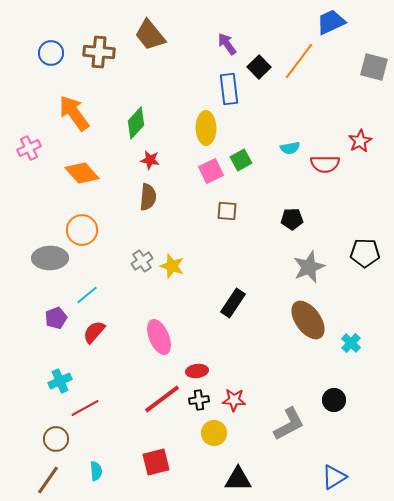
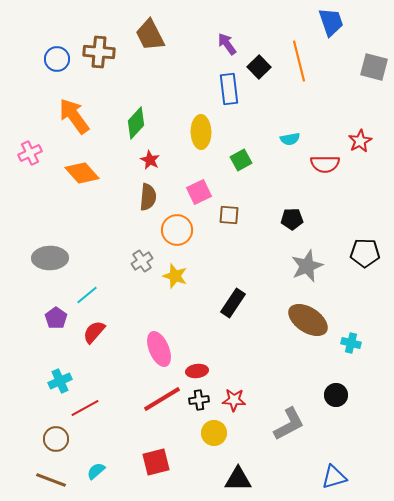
blue trapezoid at (331, 22): rotated 96 degrees clockwise
brown trapezoid at (150, 35): rotated 12 degrees clockwise
blue circle at (51, 53): moved 6 px right, 6 px down
orange line at (299, 61): rotated 51 degrees counterclockwise
orange arrow at (74, 113): moved 3 px down
yellow ellipse at (206, 128): moved 5 px left, 4 px down
pink cross at (29, 148): moved 1 px right, 5 px down
cyan semicircle at (290, 148): moved 9 px up
red star at (150, 160): rotated 18 degrees clockwise
pink square at (211, 171): moved 12 px left, 21 px down
brown square at (227, 211): moved 2 px right, 4 px down
orange circle at (82, 230): moved 95 px right
yellow star at (172, 266): moved 3 px right, 10 px down
gray star at (309, 267): moved 2 px left, 1 px up
purple pentagon at (56, 318): rotated 15 degrees counterclockwise
brown ellipse at (308, 320): rotated 21 degrees counterclockwise
pink ellipse at (159, 337): moved 12 px down
cyan cross at (351, 343): rotated 30 degrees counterclockwise
red line at (162, 399): rotated 6 degrees clockwise
black circle at (334, 400): moved 2 px right, 5 px up
cyan semicircle at (96, 471): rotated 126 degrees counterclockwise
blue triangle at (334, 477): rotated 16 degrees clockwise
brown line at (48, 480): moved 3 px right; rotated 76 degrees clockwise
